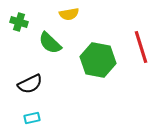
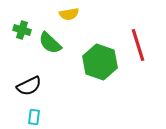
green cross: moved 3 px right, 8 px down
red line: moved 3 px left, 2 px up
green hexagon: moved 2 px right, 2 px down; rotated 8 degrees clockwise
black semicircle: moved 1 px left, 2 px down
cyan rectangle: moved 2 px right, 1 px up; rotated 70 degrees counterclockwise
